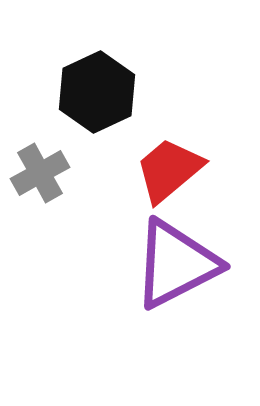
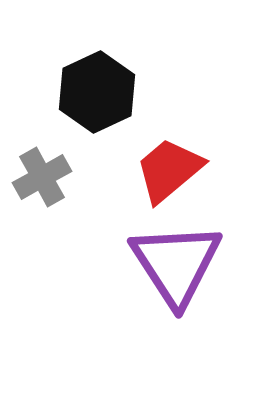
gray cross: moved 2 px right, 4 px down
purple triangle: rotated 36 degrees counterclockwise
